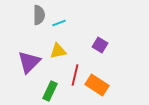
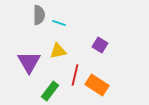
cyan line: rotated 40 degrees clockwise
purple triangle: rotated 15 degrees counterclockwise
green rectangle: rotated 12 degrees clockwise
